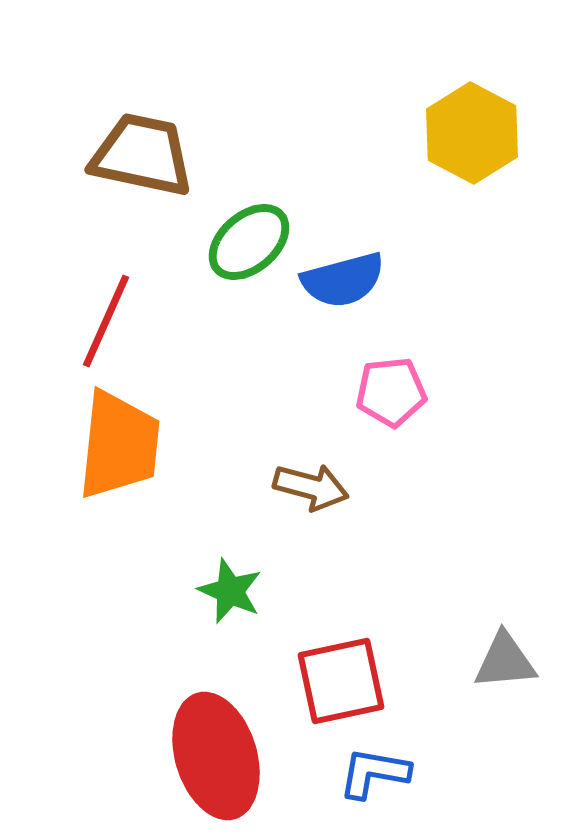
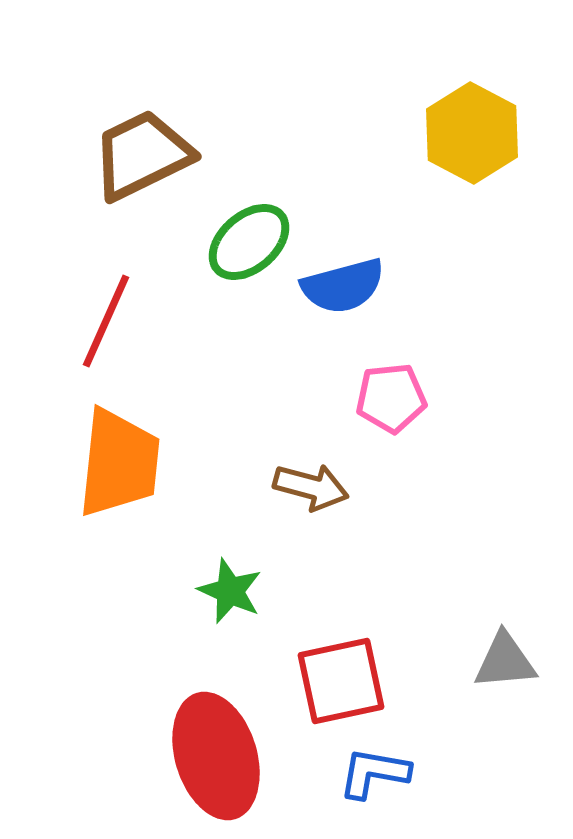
brown trapezoid: rotated 38 degrees counterclockwise
blue semicircle: moved 6 px down
pink pentagon: moved 6 px down
orange trapezoid: moved 18 px down
